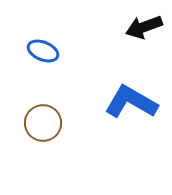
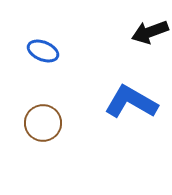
black arrow: moved 6 px right, 5 px down
